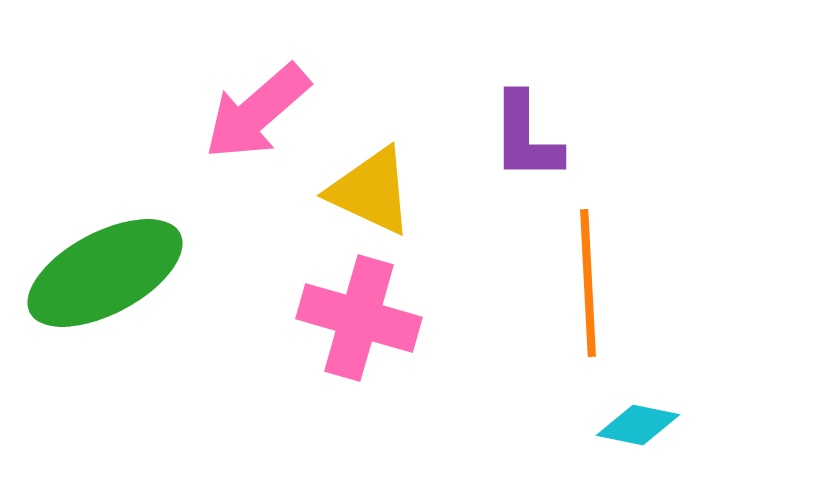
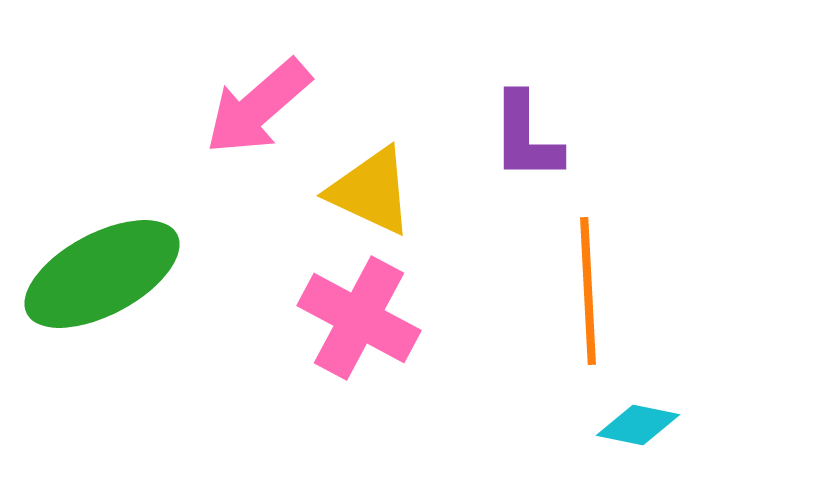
pink arrow: moved 1 px right, 5 px up
green ellipse: moved 3 px left, 1 px down
orange line: moved 8 px down
pink cross: rotated 12 degrees clockwise
